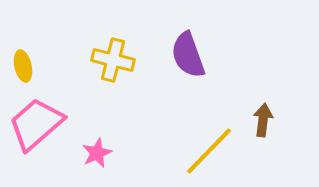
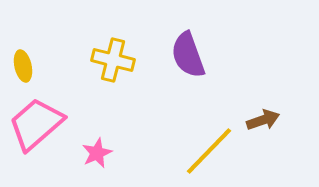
brown arrow: rotated 64 degrees clockwise
